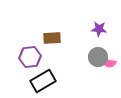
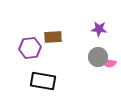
brown rectangle: moved 1 px right, 1 px up
purple hexagon: moved 9 px up
black rectangle: rotated 40 degrees clockwise
